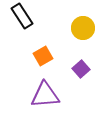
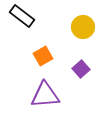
black rectangle: rotated 20 degrees counterclockwise
yellow circle: moved 1 px up
